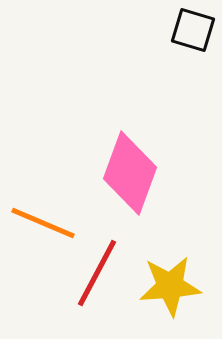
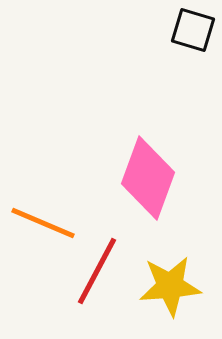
pink diamond: moved 18 px right, 5 px down
red line: moved 2 px up
